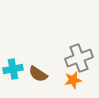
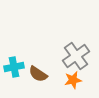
gray cross: moved 3 px left, 2 px up; rotated 16 degrees counterclockwise
cyan cross: moved 1 px right, 2 px up
